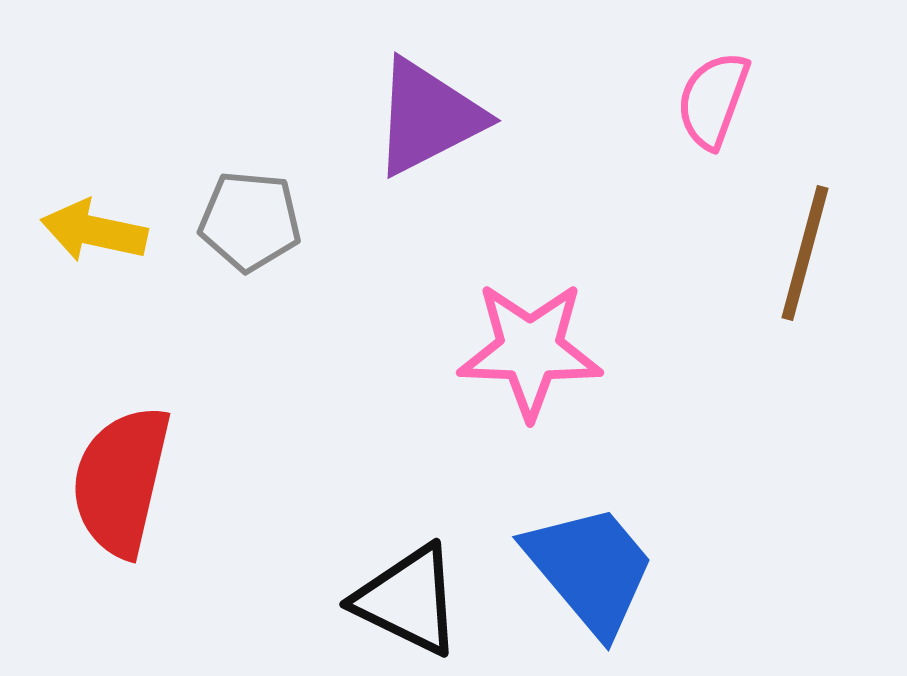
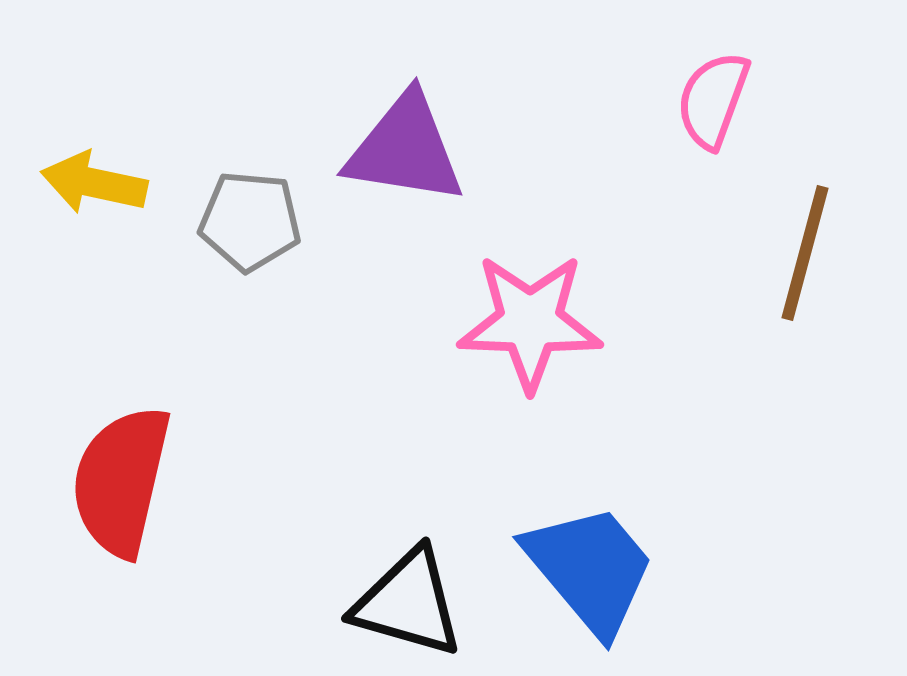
purple triangle: moved 23 px left, 32 px down; rotated 36 degrees clockwise
yellow arrow: moved 48 px up
pink star: moved 28 px up
black triangle: moved 3 px down; rotated 10 degrees counterclockwise
